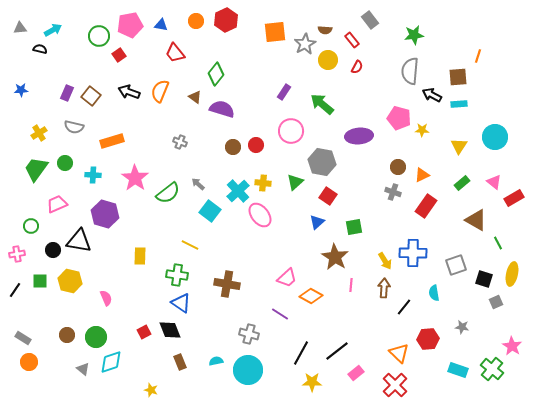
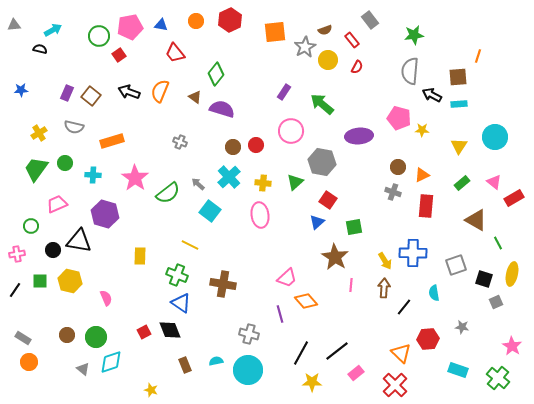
red hexagon at (226, 20): moved 4 px right
pink pentagon at (130, 25): moved 2 px down
gray triangle at (20, 28): moved 6 px left, 3 px up
brown semicircle at (325, 30): rotated 24 degrees counterclockwise
gray star at (305, 44): moved 3 px down
cyan cross at (238, 191): moved 9 px left, 14 px up
red square at (328, 196): moved 4 px down
red rectangle at (426, 206): rotated 30 degrees counterclockwise
pink ellipse at (260, 215): rotated 30 degrees clockwise
green cross at (177, 275): rotated 15 degrees clockwise
brown cross at (227, 284): moved 4 px left
orange diamond at (311, 296): moved 5 px left, 5 px down; rotated 20 degrees clockwise
purple line at (280, 314): rotated 42 degrees clockwise
orange triangle at (399, 353): moved 2 px right
brown rectangle at (180, 362): moved 5 px right, 3 px down
green cross at (492, 369): moved 6 px right, 9 px down
